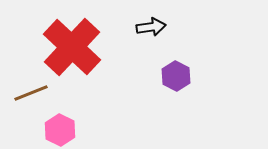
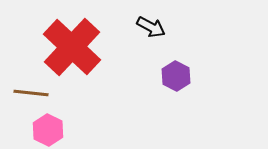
black arrow: rotated 36 degrees clockwise
brown line: rotated 28 degrees clockwise
pink hexagon: moved 12 px left
